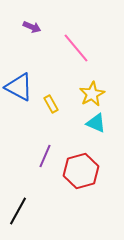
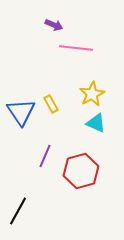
purple arrow: moved 22 px right, 2 px up
pink line: rotated 44 degrees counterclockwise
blue triangle: moved 2 px right, 25 px down; rotated 28 degrees clockwise
